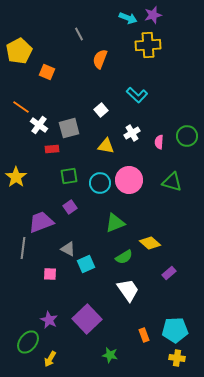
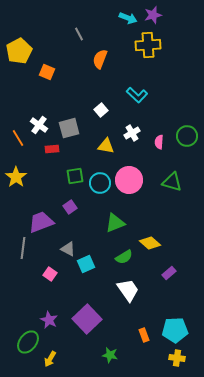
orange line at (21, 107): moved 3 px left, 31 px down; rotated 24 degrees clockwise
green square at (69, 176): moved 6 px right
pink square at (50, 274): rotated 32 degrees clockwise
